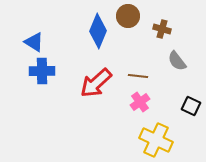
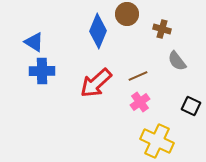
brown circle: moved 1 px left, 2 px up
brown line: rotated 30 degrees counterclockwise
yellow cross: moved 1 px right, 1 px down
